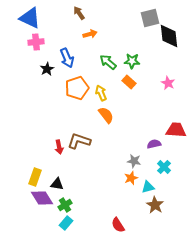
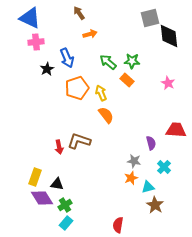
orange rectangle: moved 2 px left, 2 px up
purple semicircle: moved 3 px left, 1 px up; rotated 88 degrees clockwise
red semicircle: rotated 42 degrees clockwise
